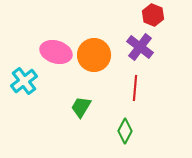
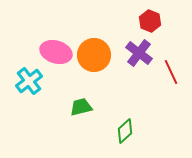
red hexagon: moved 3 px left, 6 px down
purple cross: moved 1 px left, 6 px down
cyan cross: moved 5 px right
red line: moved 36 px right, 16 px up; rotated 30 degrees counterclockwise
green trapezoid: rotated 45 degrees clockwise
green diamond: rotated 20 degrees clockwise
